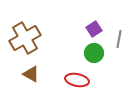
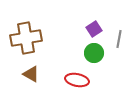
brown cross: moved 1 px right; rotated 20 degrees clockwise
